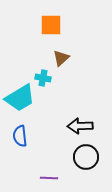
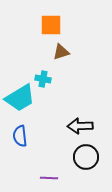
brown triangle: moved 6 px up; rotated 24 degrees clockwise
cyan cross: moved 1 px down
